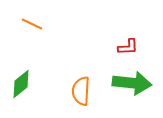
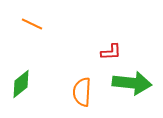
red L-shape: moved 17 px left, 5 px down
orange semicircle: moved 1 px right, 1 px down
